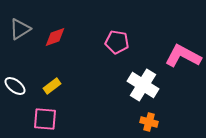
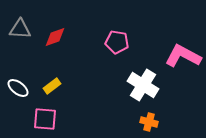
gray triangle: rotated 35 degrees clockwise
white ellipse: moved 3 px right, 2 px down
